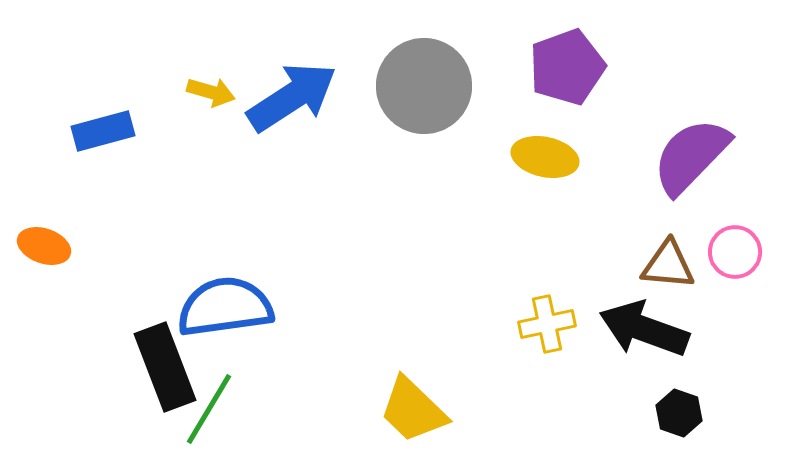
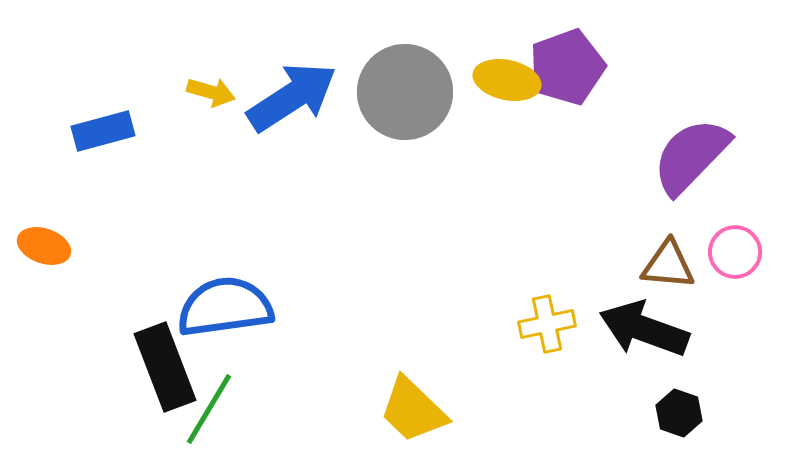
gray circle: moved 19 px left, 6 px down
yellow ellipse: moved 38 px left, 77 px up
